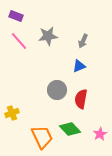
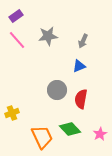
purple rectangle: rotated 56 degrees counterclockwise
pink line: moved 2 px left, 1 px up
